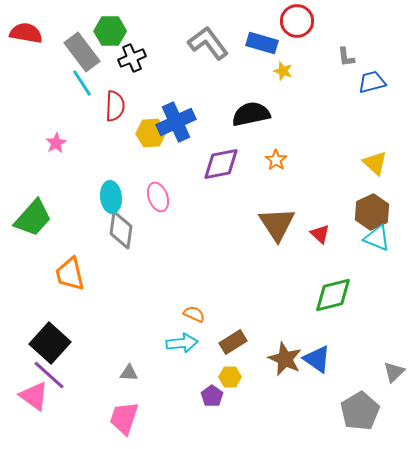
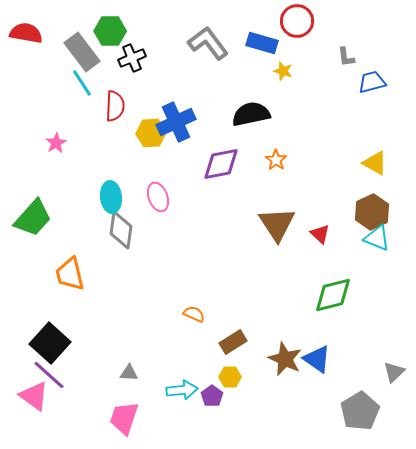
yellow triangle at (375, 163): rotated 12 degrees counterclockwise
cyan arrow at (182, 343): moved 47 px down
